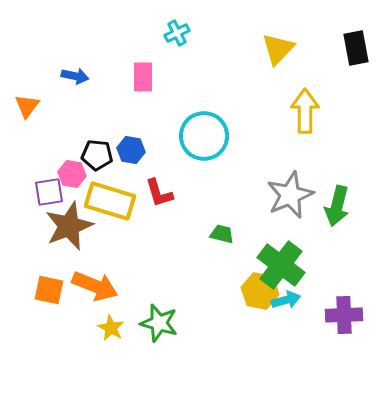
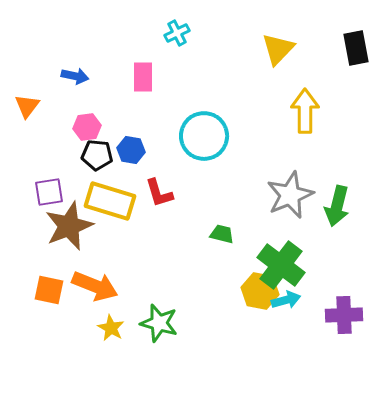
pink hexagon: moved 15 px right, 47 px up; rotated 16 degrees counterclockwise
